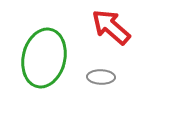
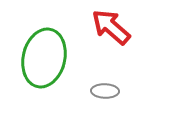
gray ellipse: moved 4 px right, 14 px down
